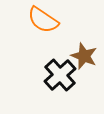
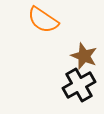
black cross: moved 19 px right, 10 px down; rotated 12 degrees clockwise
